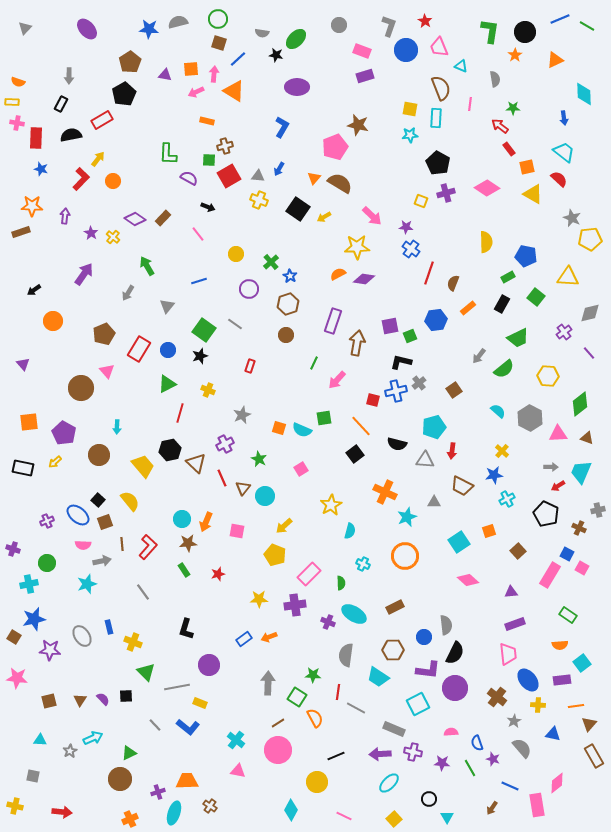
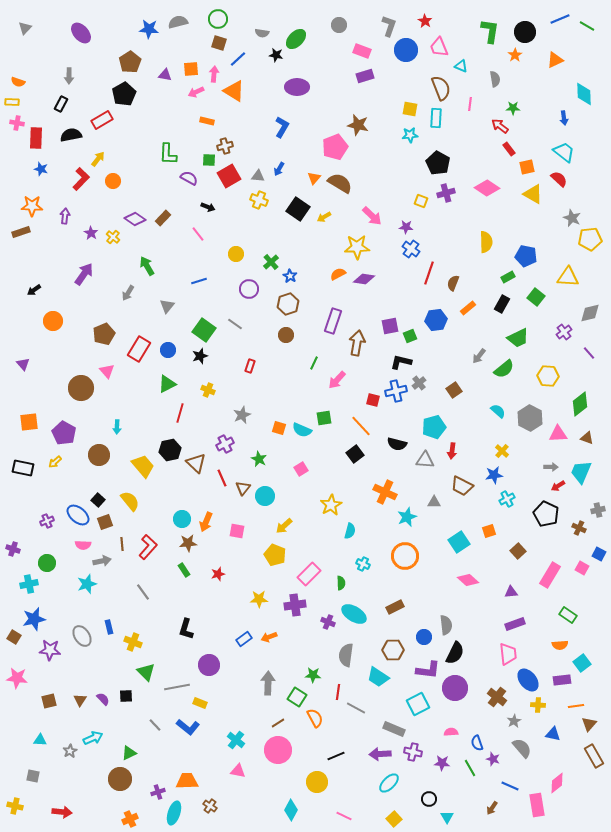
purple ellipse at (87, 29): moved 6 px left, 4 px down
blue square at (567, 554): moved 32 px right
